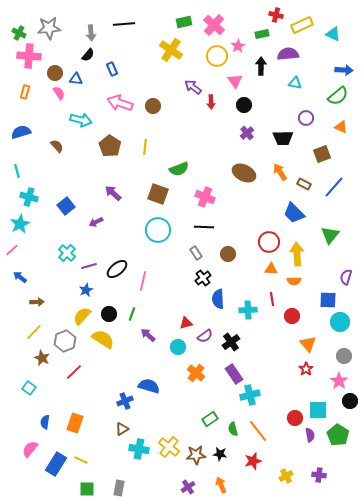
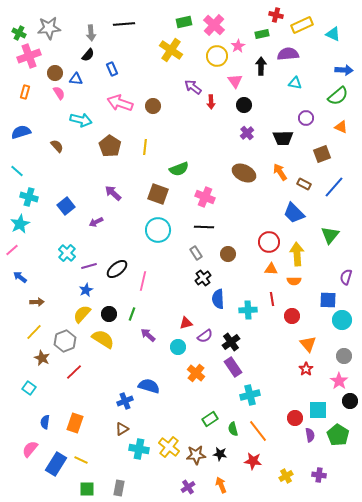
pink cross at (29, 56): rotated 25 degrees counterclockwise
cyan line at (17, 171): rotated 32 degrees counterclockwise
yellow semicircle at (82, 316): moved 2 px up
cyan circle at (340, 322): moved 2 px right, 2 px up
purple rectangle at (234, 374): moved 1 px left, 7 px up
red star at (253, 461): rotated 24 degrees clockwise
